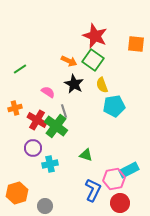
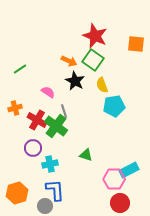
black star: moved 1 px right, 3 px up
pink hexagon: rotated 10 degrees clockwise
blue L-shape: moved 38 px left; rotated 30 degrees counterclockwise
